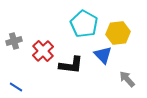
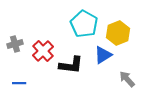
yellow hexagon: rotated 15 degrees counterclockwise
gray cross: moved 1 px right, 3 px down
blue triangle: rotated 42 degrees clockwise
blue line: moved 3 px right, 4 px up; rotated 32 degrees counterclockwise
